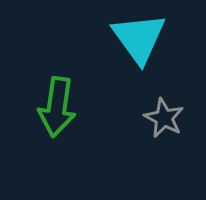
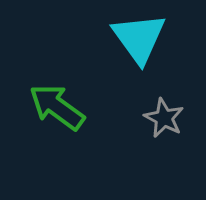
green arrow: rotated 118 degrees clockwise
